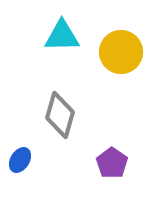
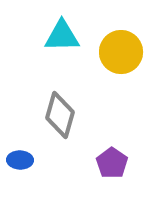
blue ellipse: rotated 60 degrees clockwise
